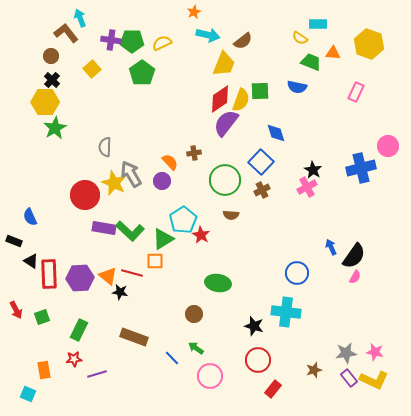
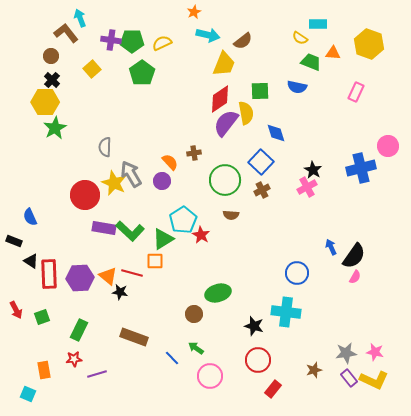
yellow semicircle at (241, 100): moved 5 px right, 13 px down; rotated 30 degrees counterclockwise
green ellipse at (218, 283): moved 10 px down; rotated 25 degrees counterclockwise
